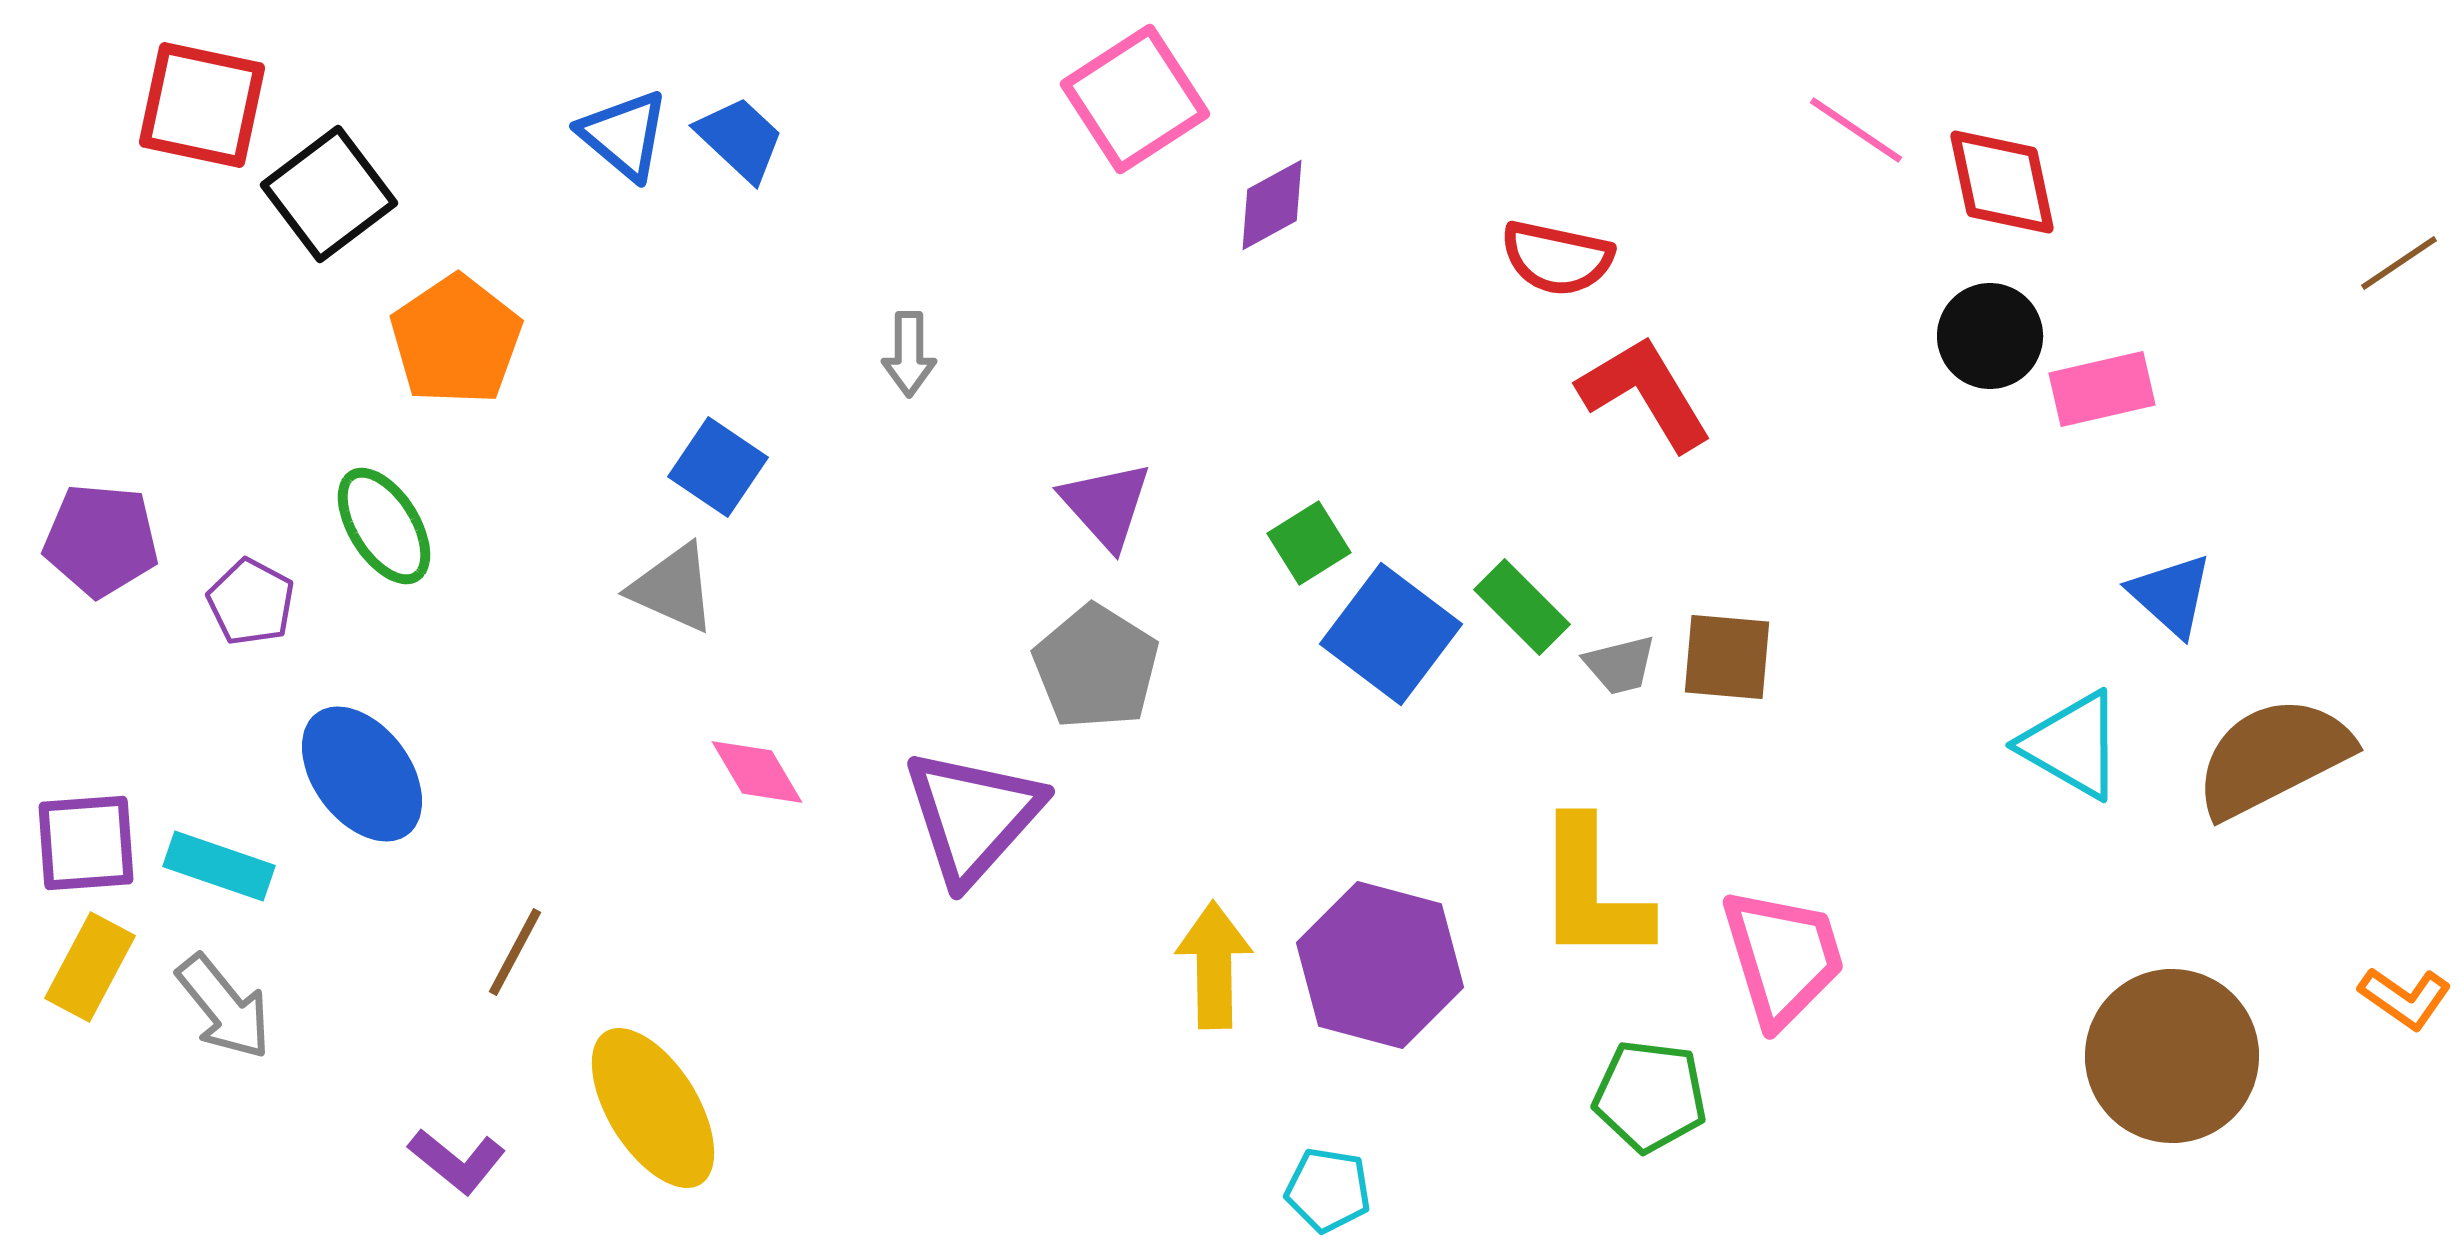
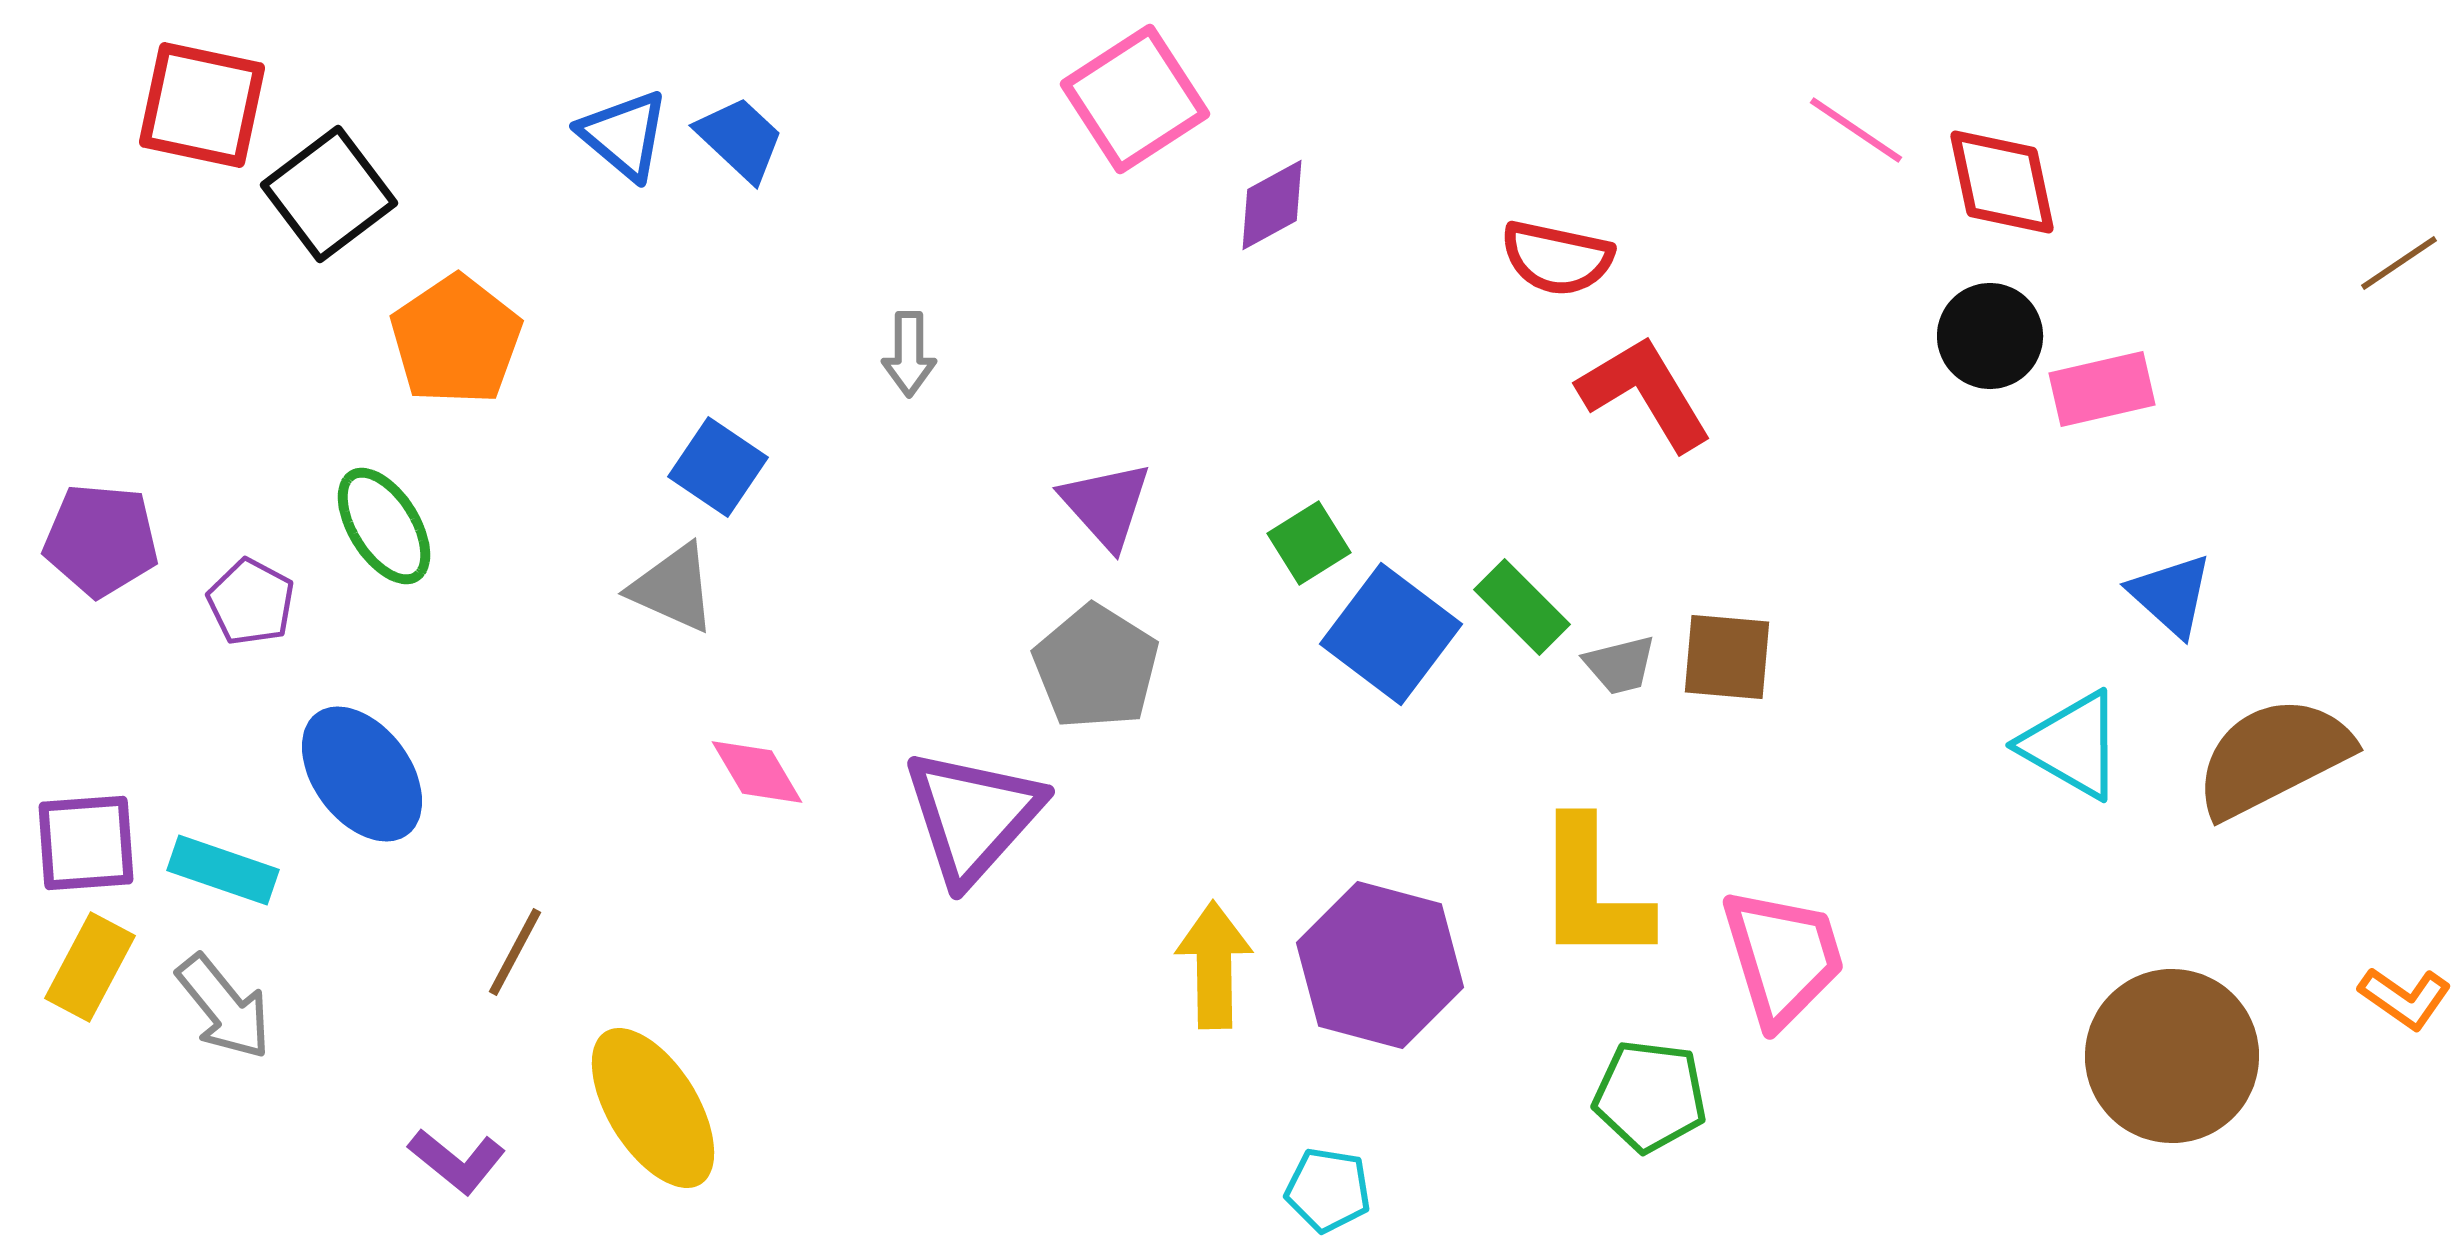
cyan rectangle at (219, 866): moved 4 px right, 4 px down
